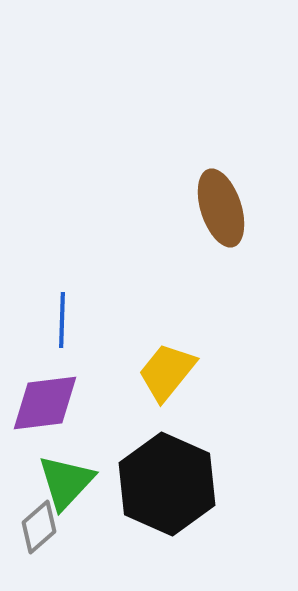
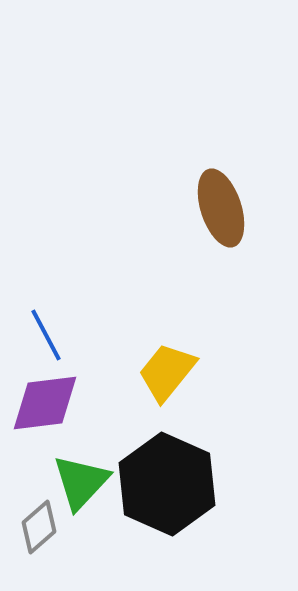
blue line: moved 16 px left, 15 px down; rotated 30 degrees counterclockwise
green triangle: moved 15 px right
